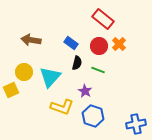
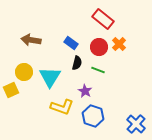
red circle: moved 1 px down
cyan triangle: rotated 10 degrees counterclockwise
blue cross: rotated 36 degrees counterclockwise
